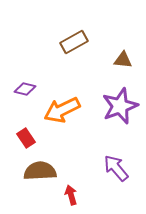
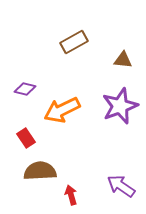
purple arrow: moved 5 px right, 18 px down; rotated 16 degrees counterclockwise
